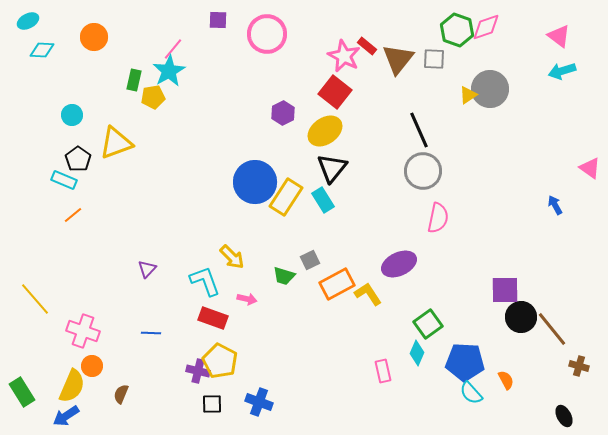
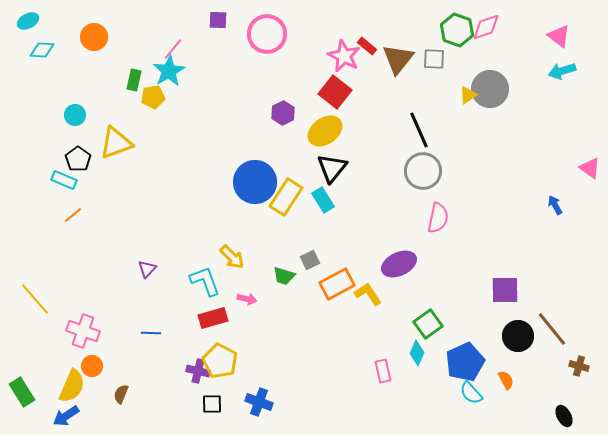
cyan circle at (72, 115): moved 3 px right
black circle at (521, 317): moved 3 px left, 19 px down
red rectangle at (213, 318): rotated 36 degrees counterclockwise
blue pentagon at (465, 362): rotated 27 degrees counterclockwise
